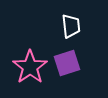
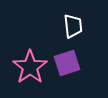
white trapezoid: moved 2 px right
